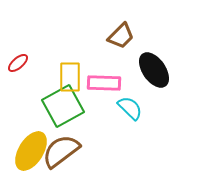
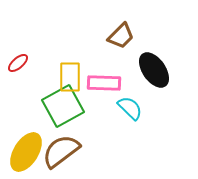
yellow ellipse: moved 5 px left, 1 px down
